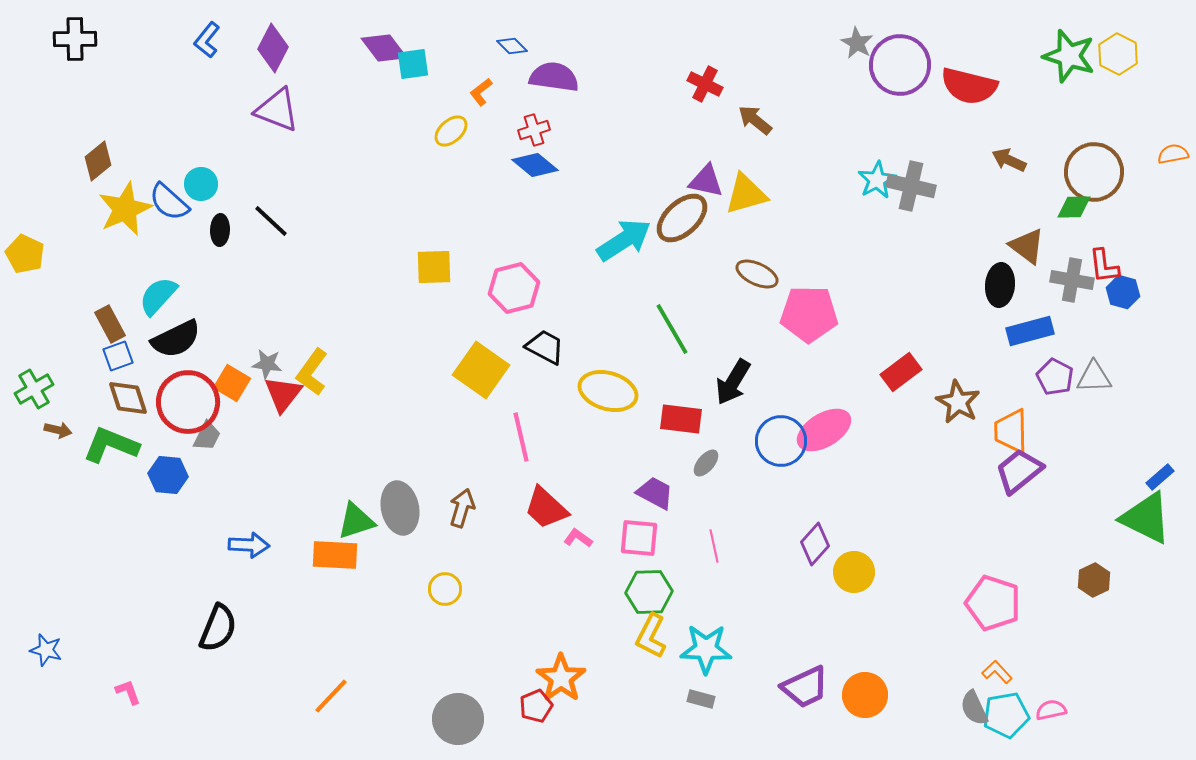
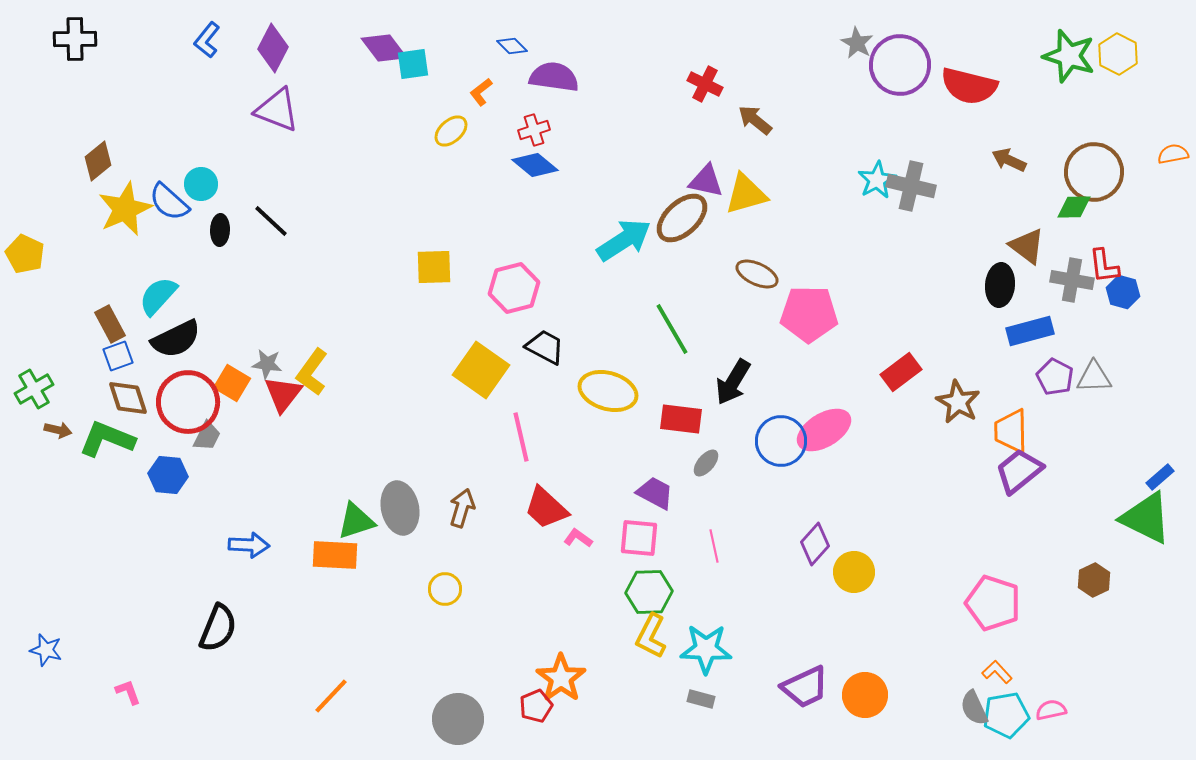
green L-shape at (111, 445): moved 4 px left, 6 px up
